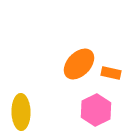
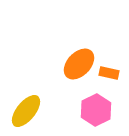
orange rectangle: moved 2 px left
yellow ellipse: moved 5 px right, 1 px up; rotated 40 degrees clockwise
